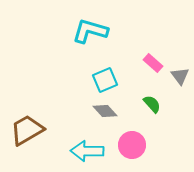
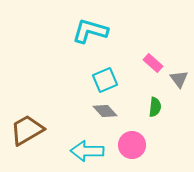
gray triangle: moved 1 px left, 3 px down
green semicircle: moved 3 px right, 3 px down; rotated 48 degrees clockwise
